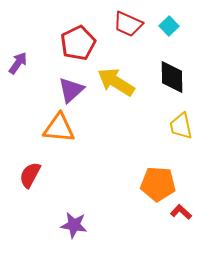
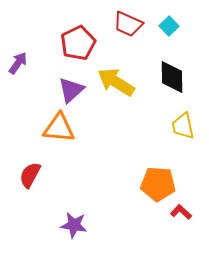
yellow trapezoid: moved 2 px right
